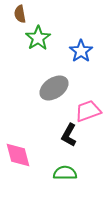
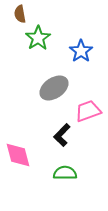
black L-shape: moved 7 px left; rotated 15 degrees clockwise
